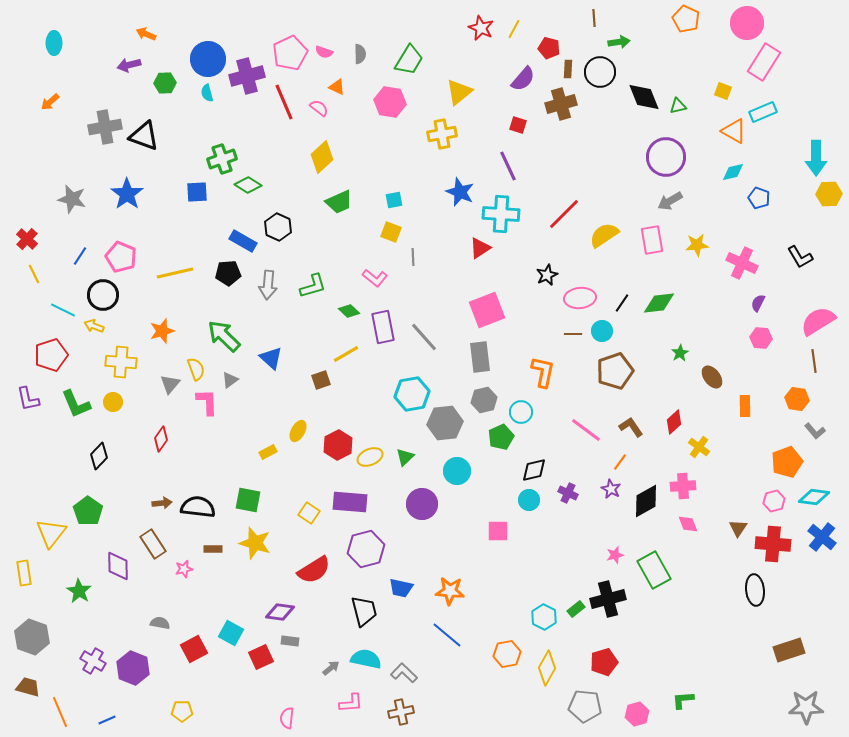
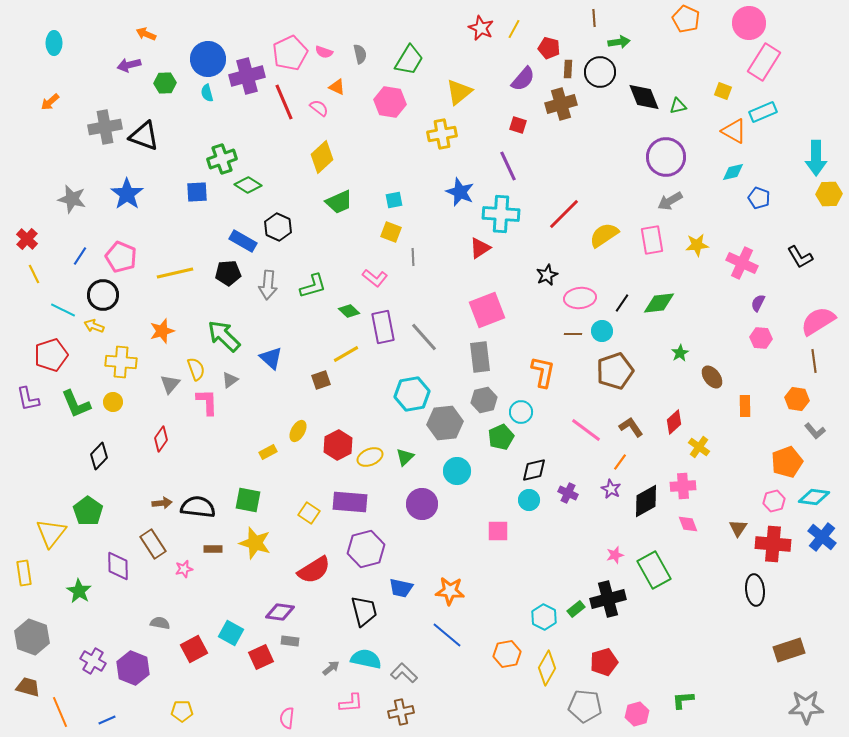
pink circle at (747, 23): moved 2 px right
gray semicircle at (360, 54): rotated 12 degrees counterclockwise
